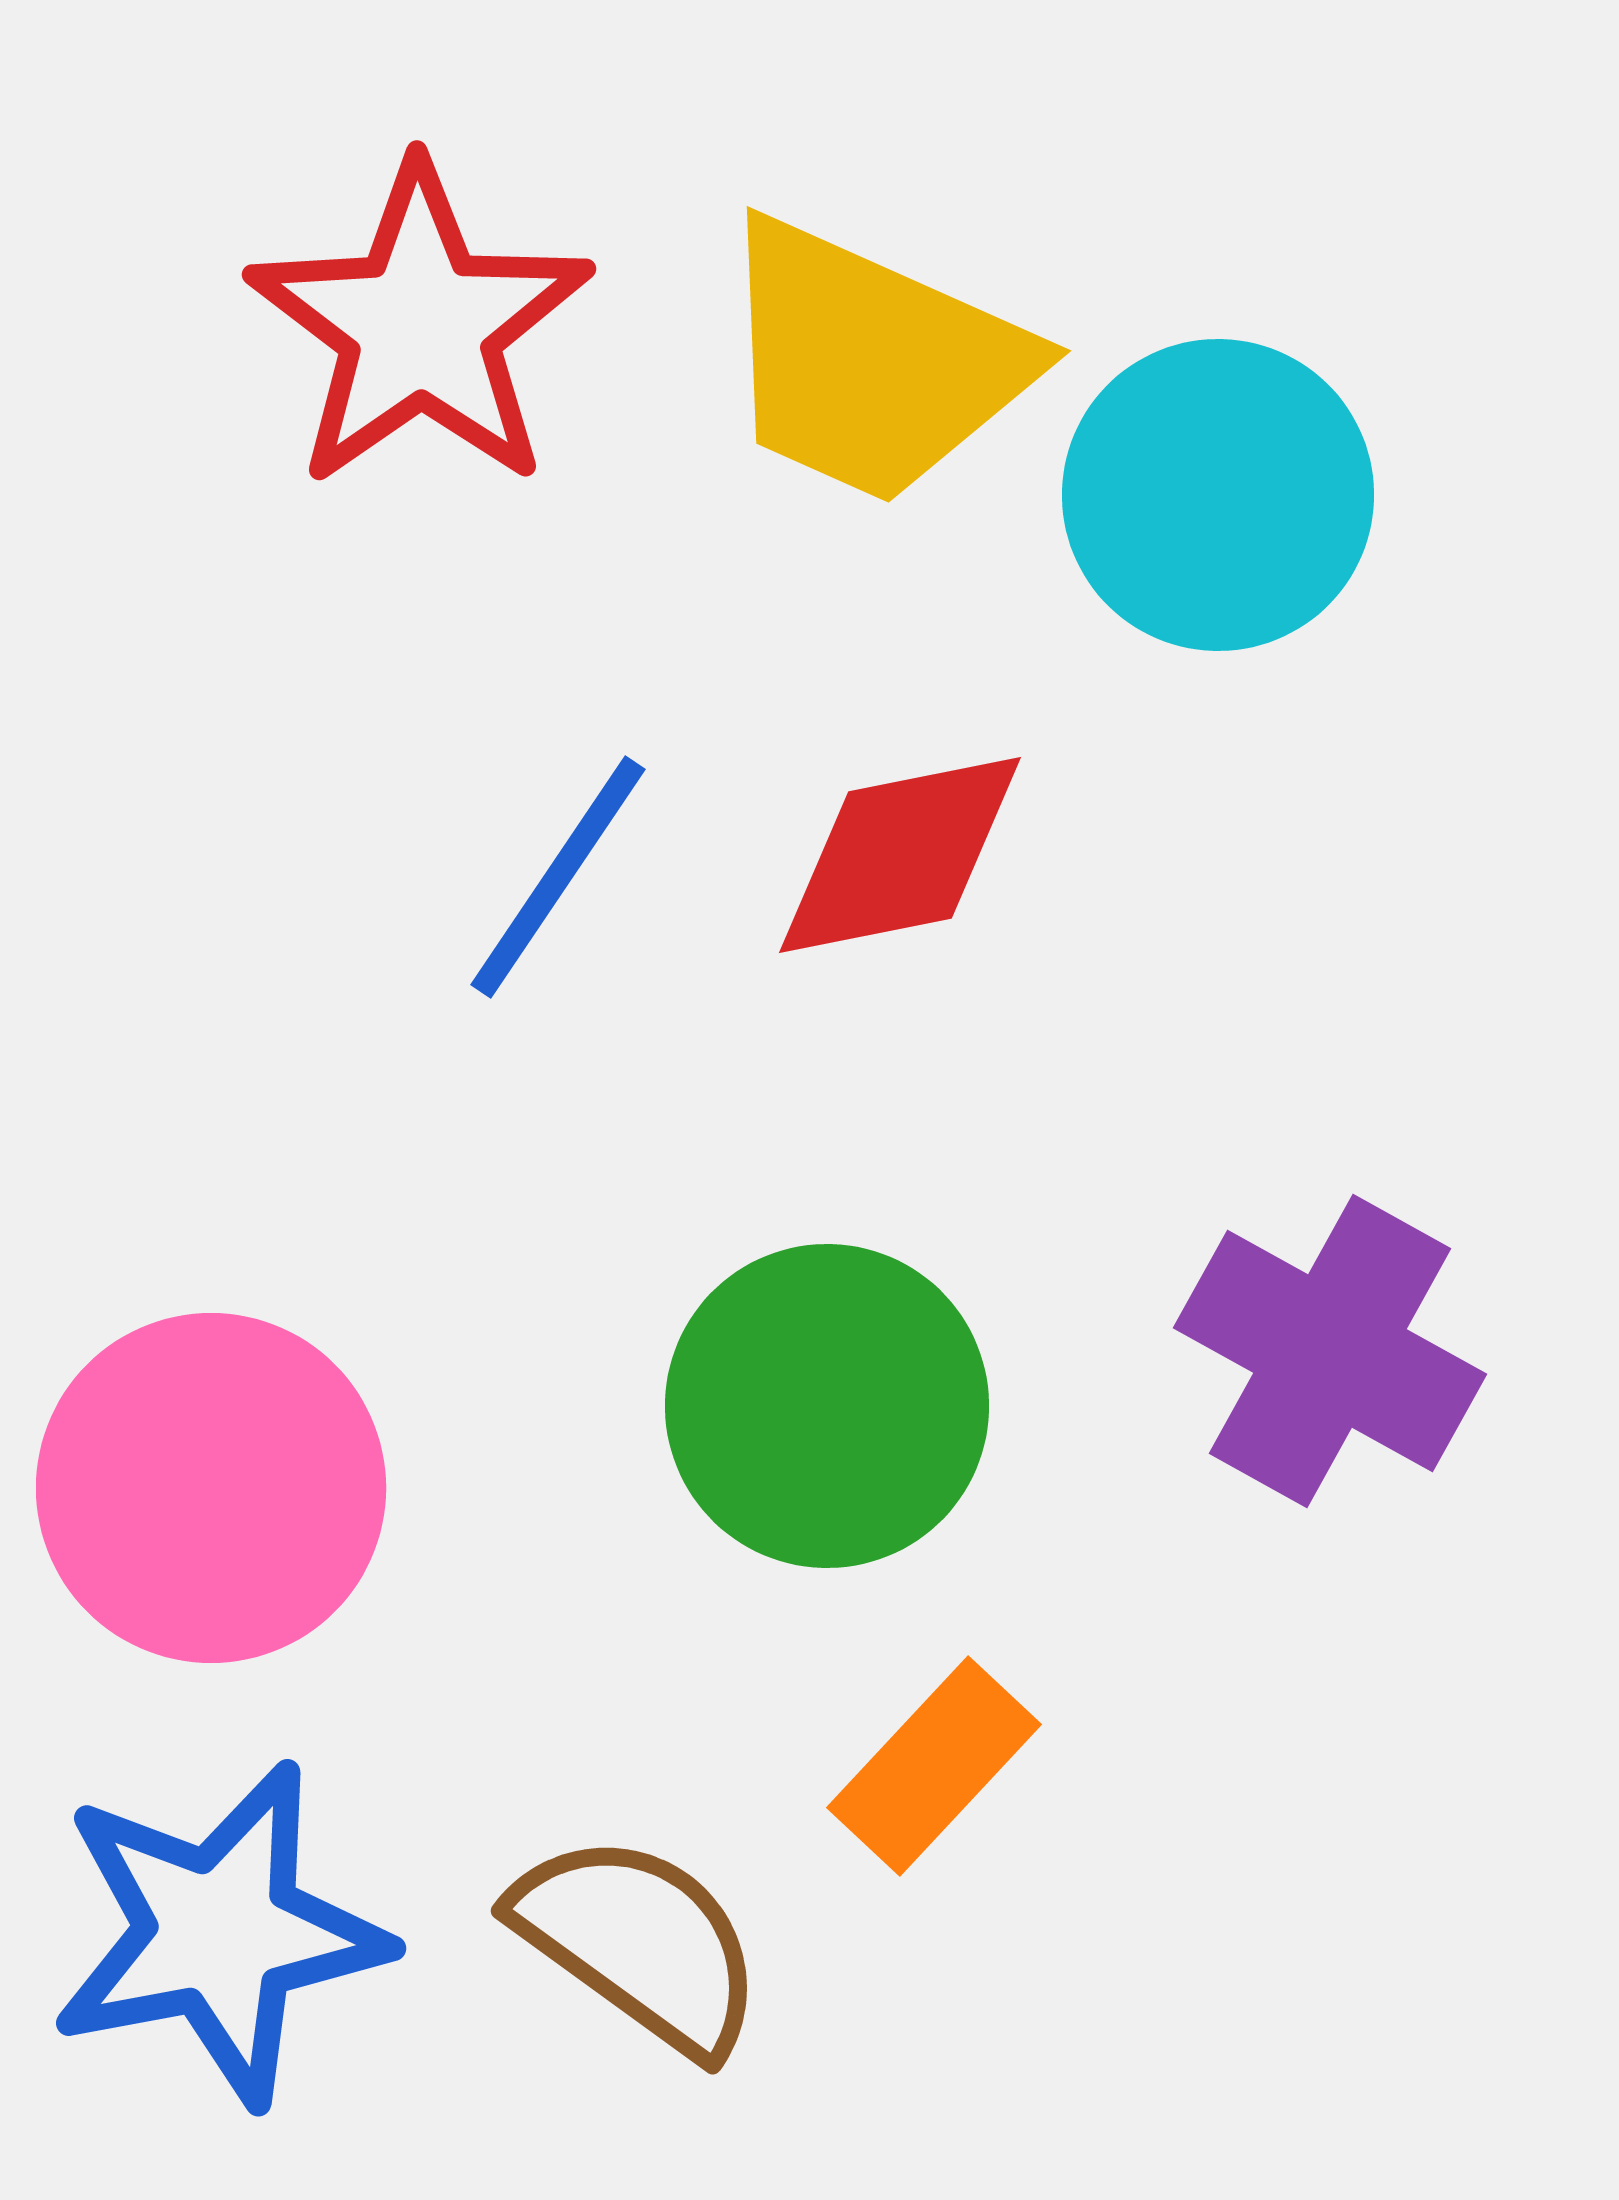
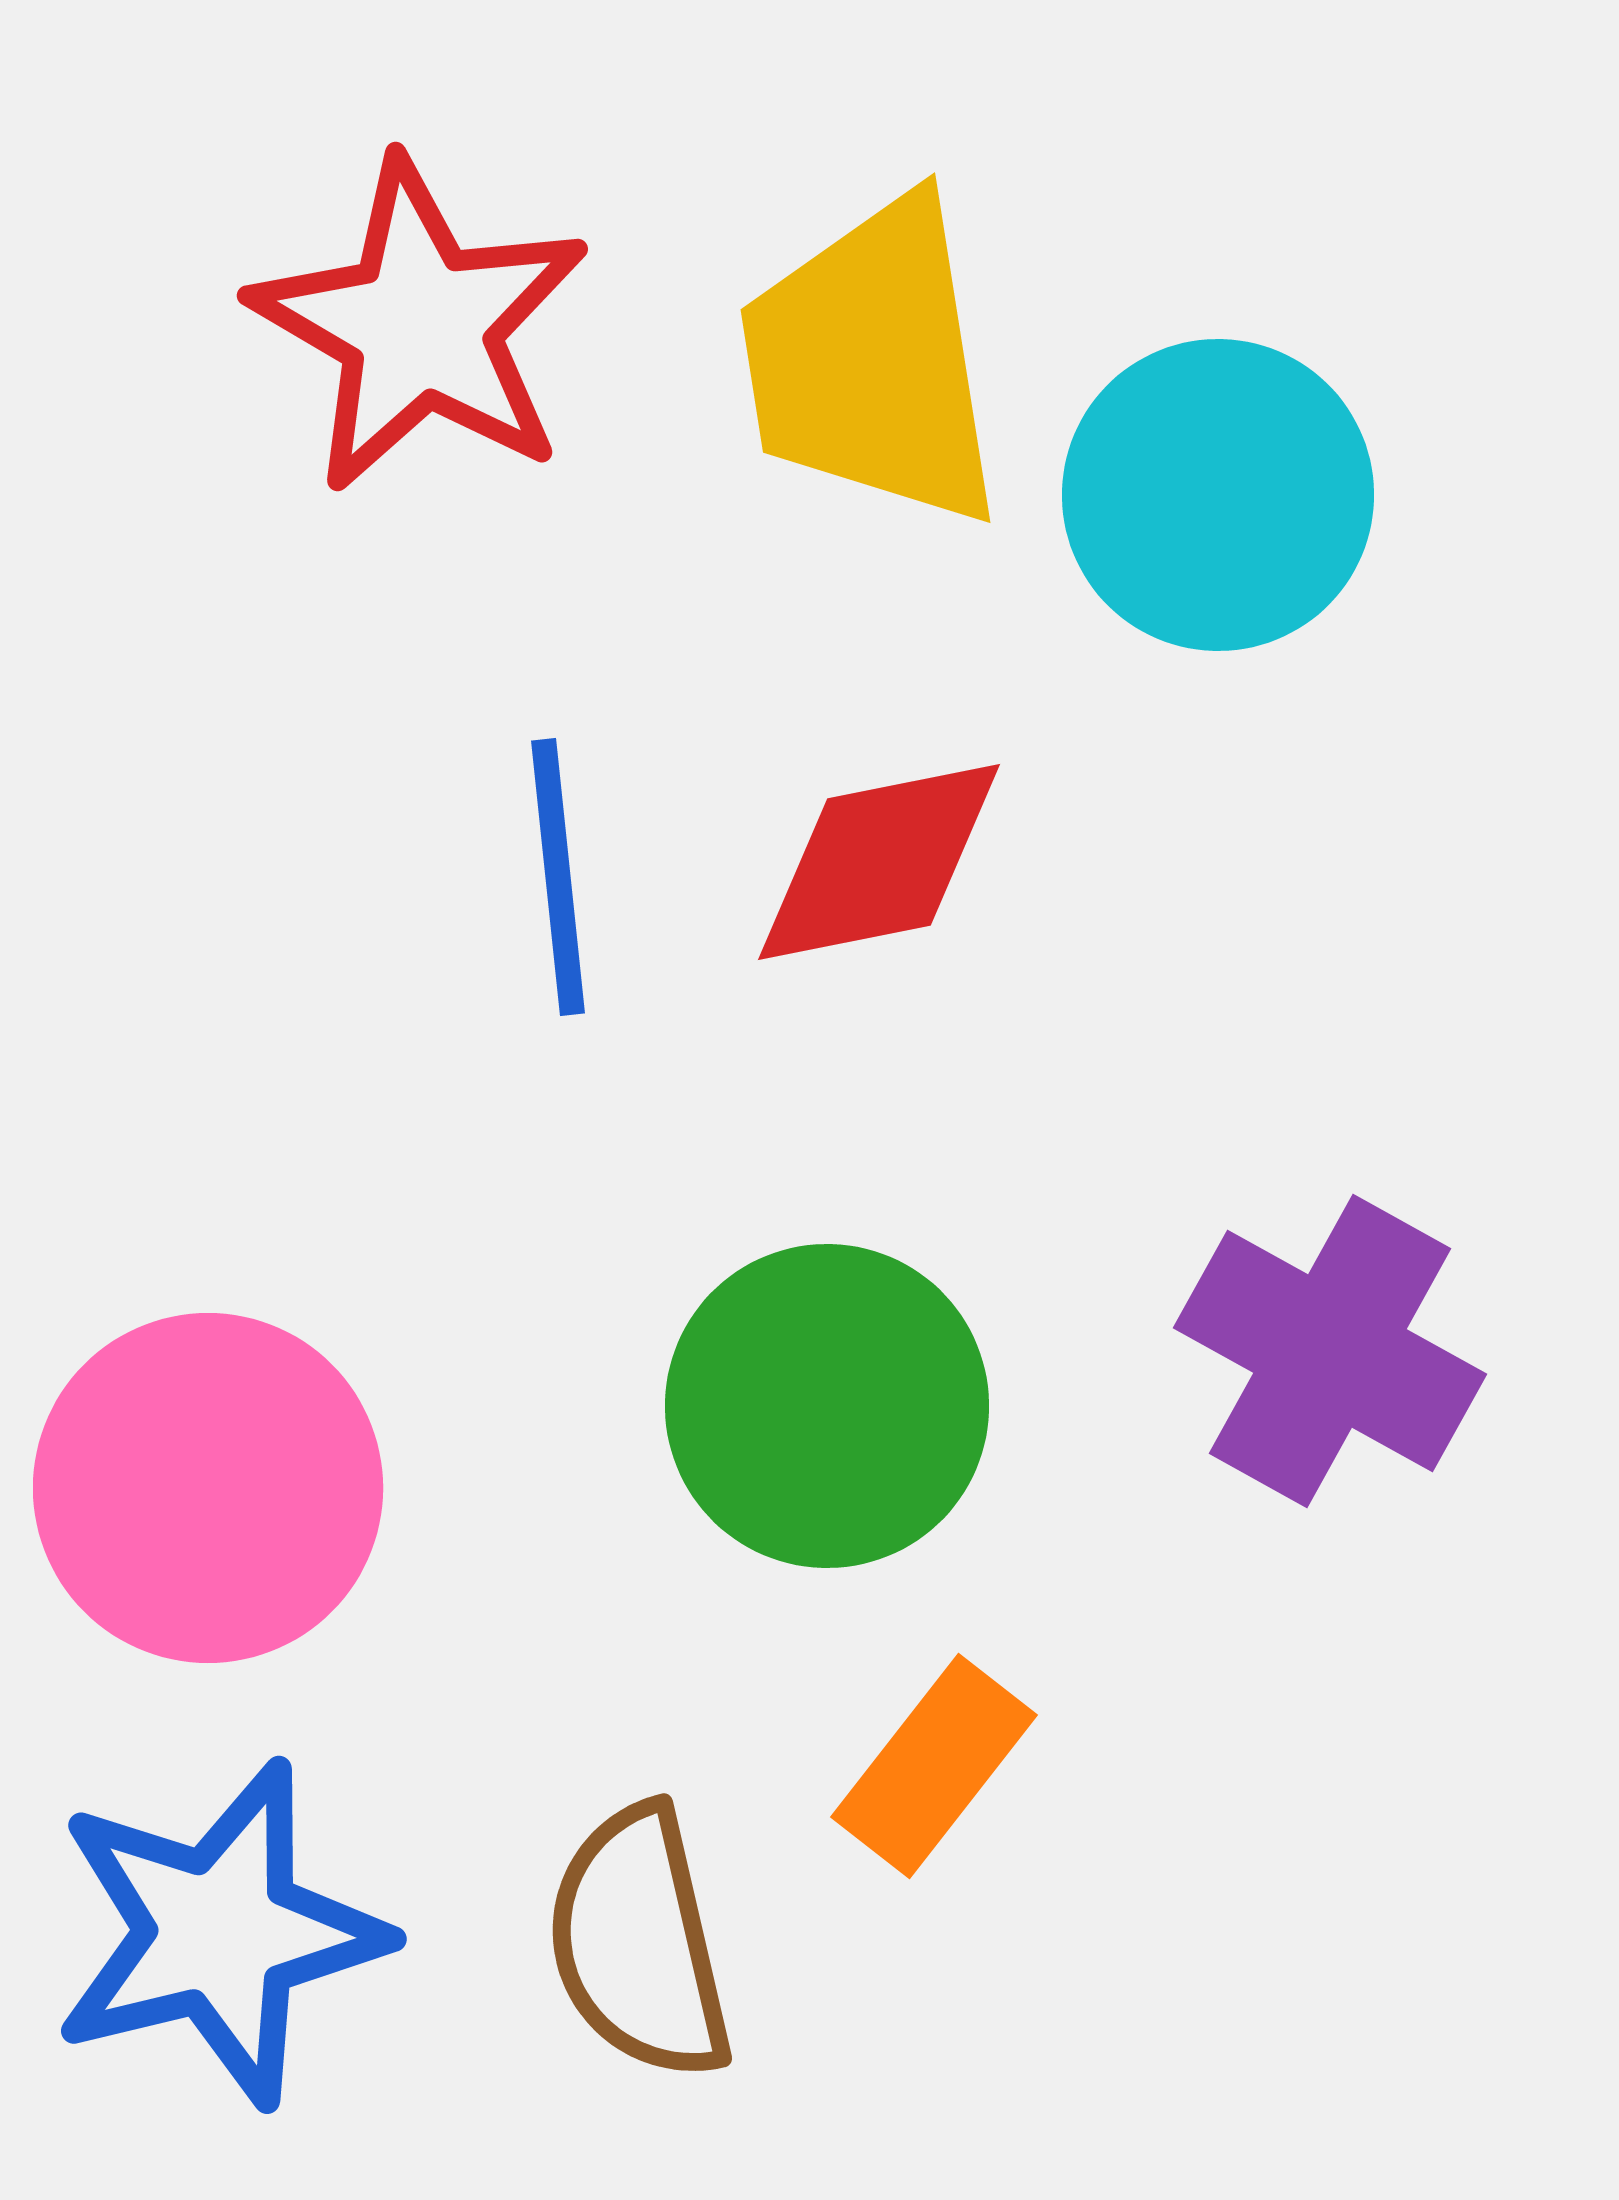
red star: rotated 7 degrees counterclockwise
yellow trapezoid: rotated 57 degrees clockwise
red diamond: moved 21 px left, 7 px down
blue line: rotated 40 degrees counterclockwise
pink circle: moved 3 px left
orange rectangle: rotated 5 degrees counterclockwise
blue star: rotated 3 degrees counterclockwise
brown semicircle: rotated 139 degrees counterclockwise
